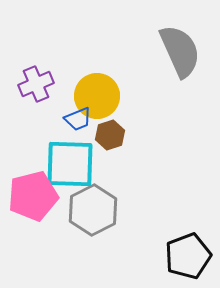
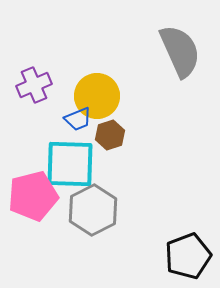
purple cross: moved 2 px left, 1 px down
